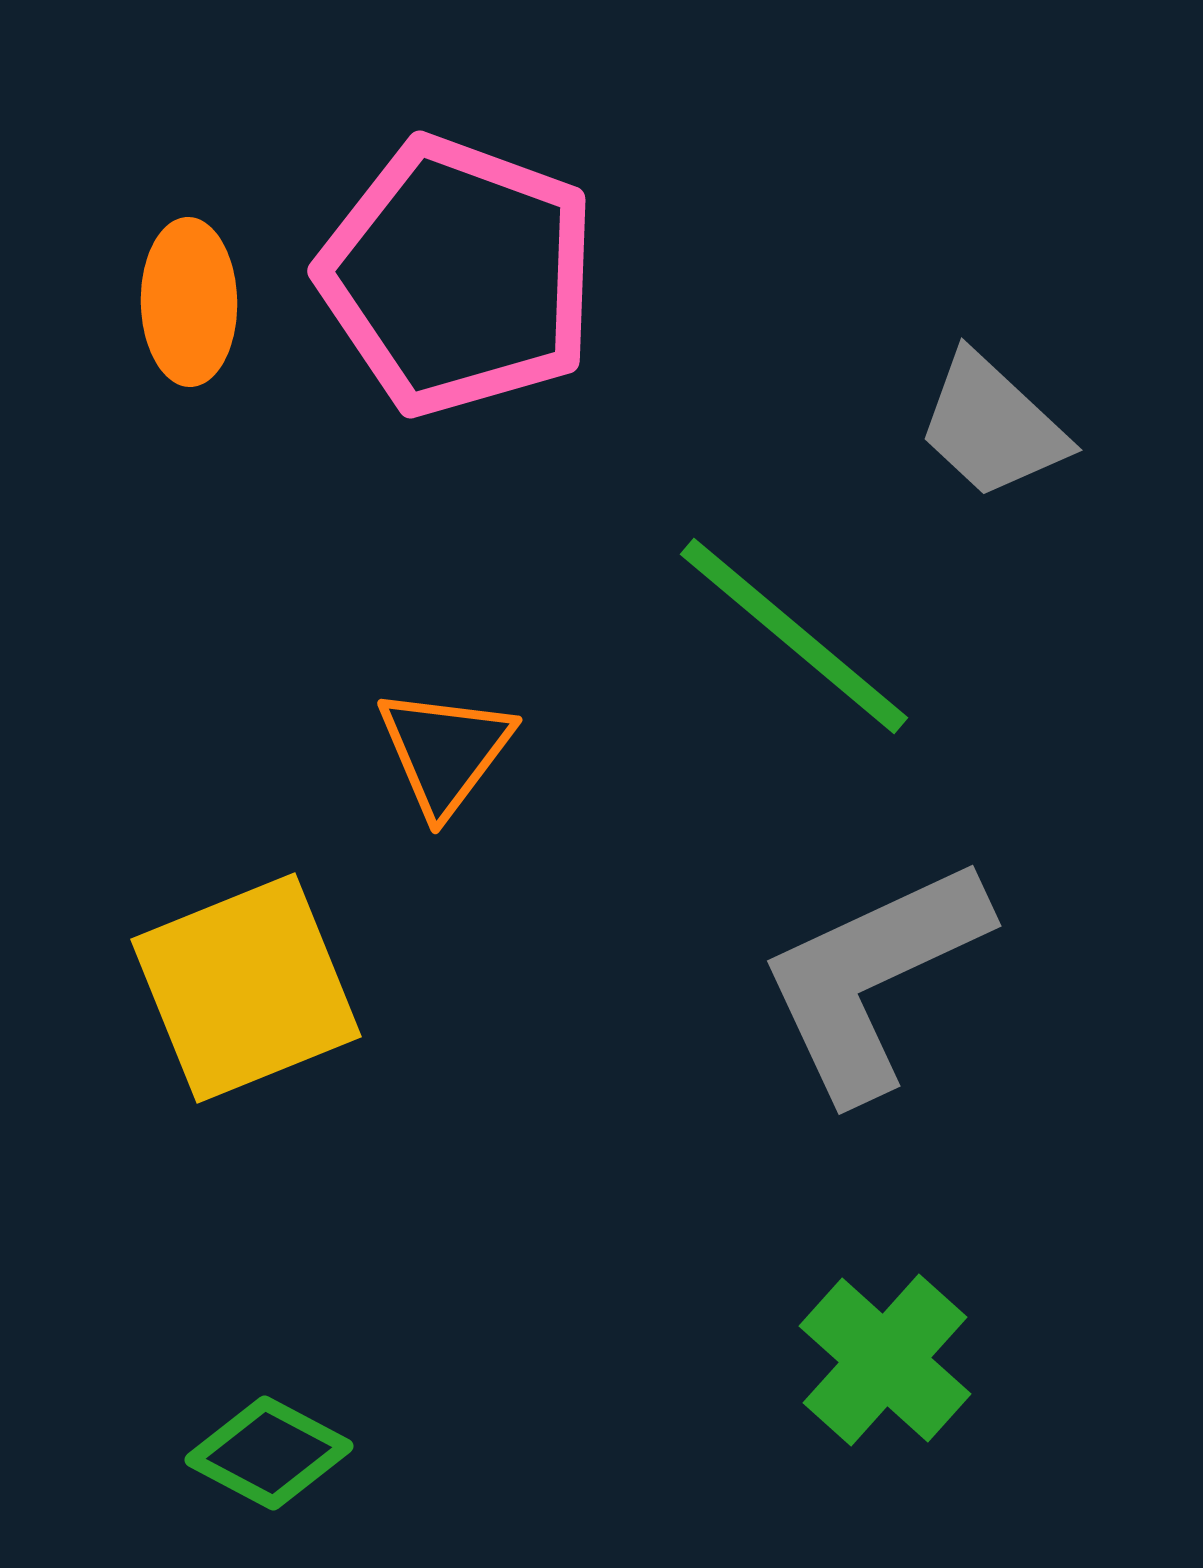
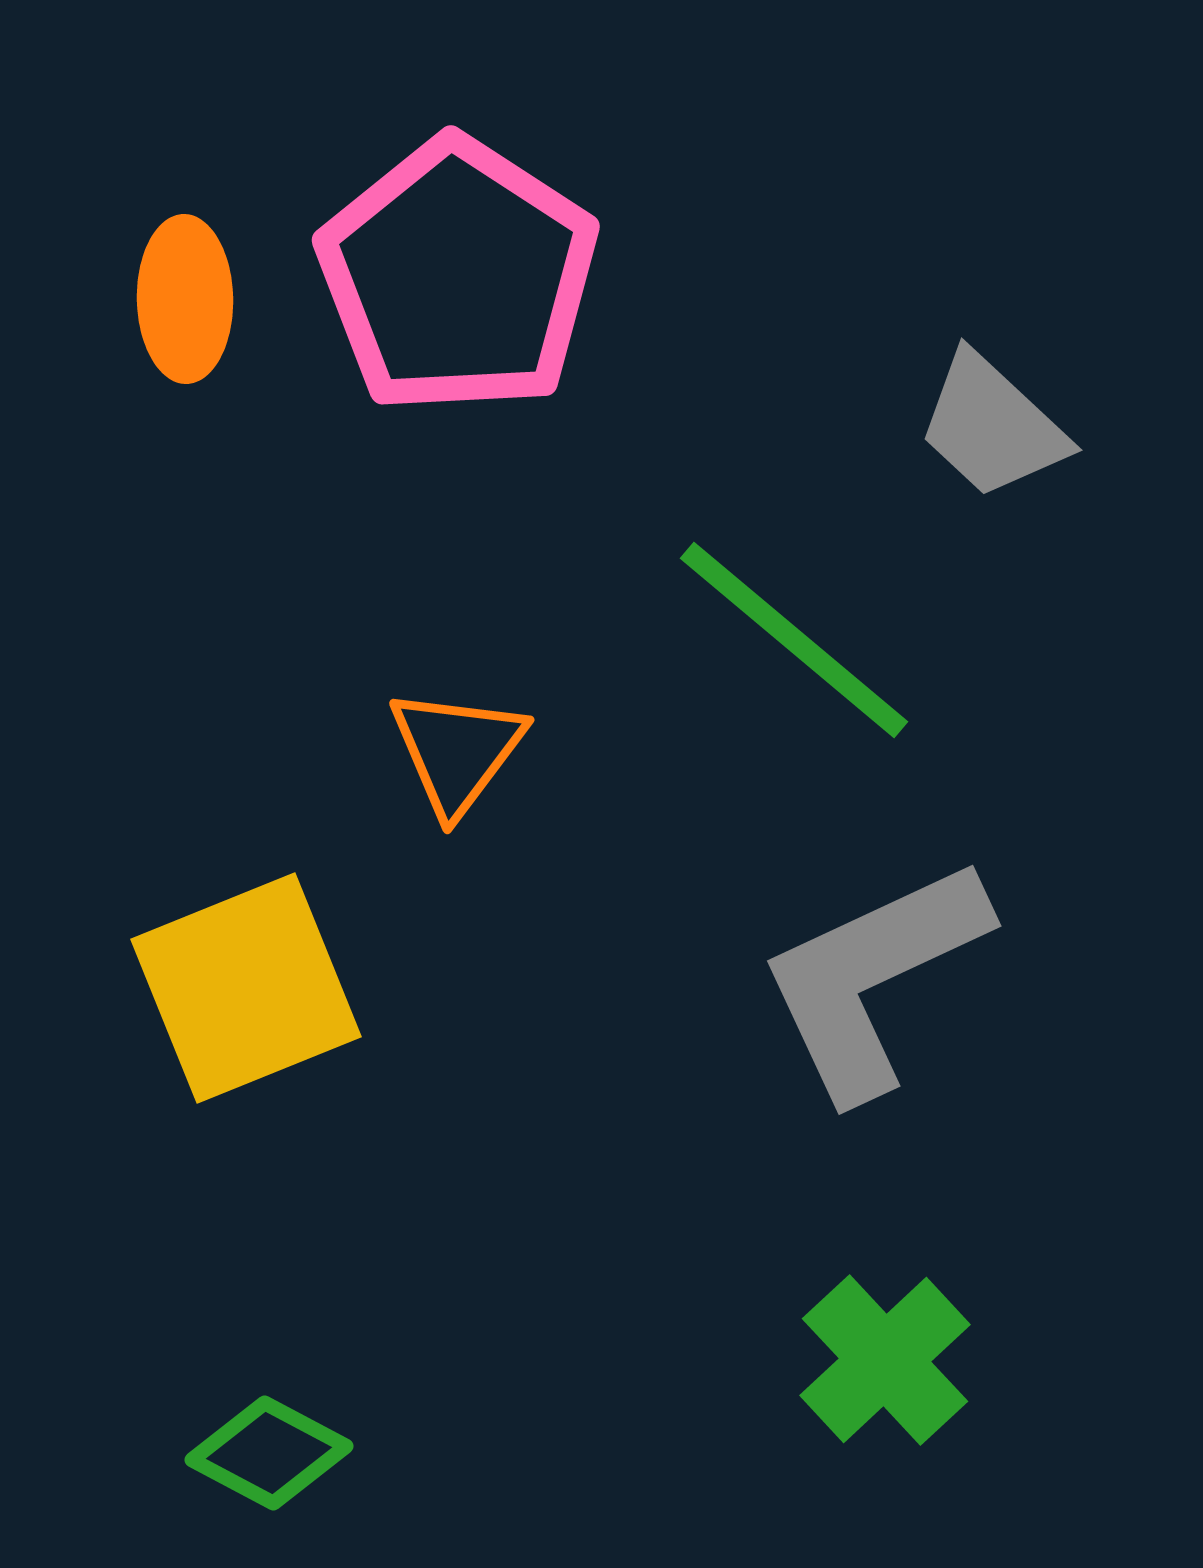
pink pentagon: rotated 13 degrees clockwise
orange ellipse: moved 4 px left, 3 px up
green line: moved 4 px down
orange triangle: moved 12 px right
green cross: rotated 5 degrees clockwise
